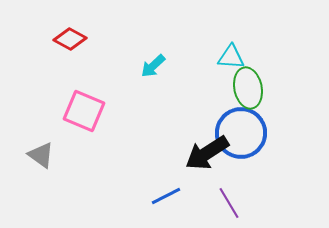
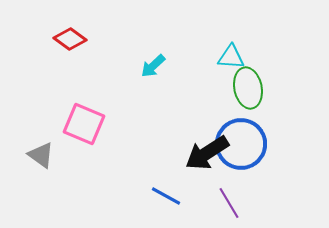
red diamond: rotated 8 degrees clockwise
pink square: moved 13 px down
blue circle: moved 11 px down
blue line: rotated 56 degrees clockwise
